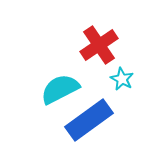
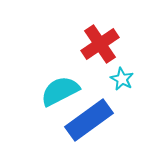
red cross: moved 1 px right, 1 px up
cyan semicircle: moved 2 px down
